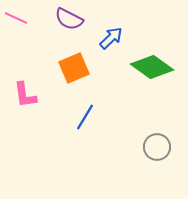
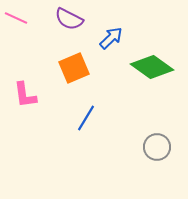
blue line: moved 1 px right, 1 px down
